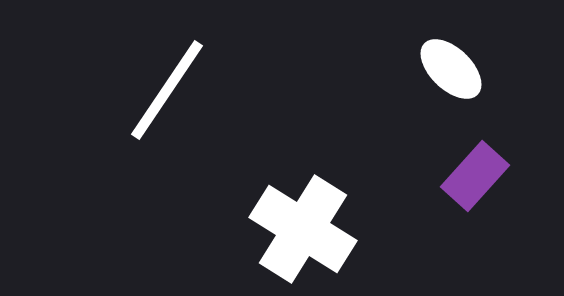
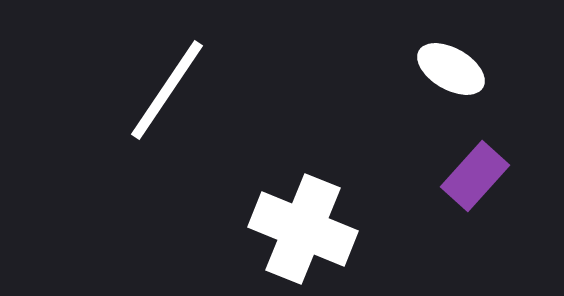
white ellipse: rotated 14 degrees counterclockwise
white cross: rotated 10 degrees counterclockwise
